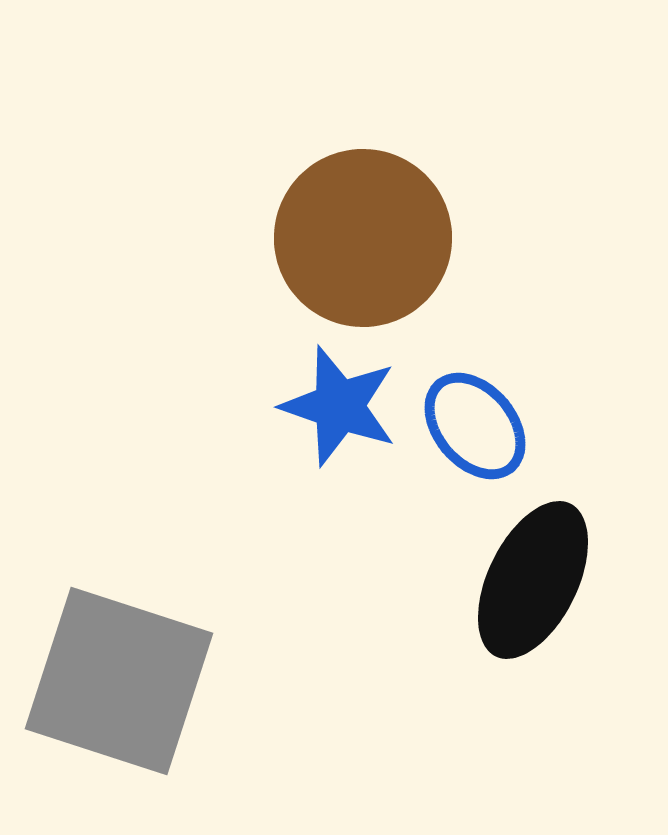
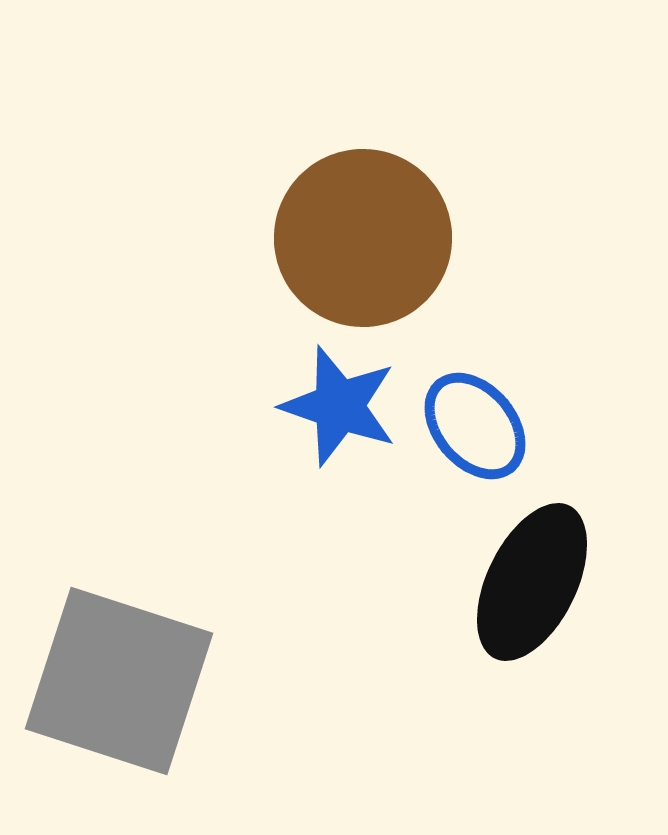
black ellipse: moved 1 px left, 2 px down
